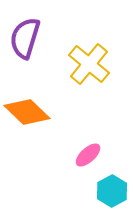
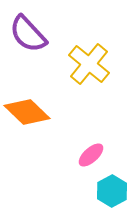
purple semicircle: moved 3 px right, 4 px up; rotated 60 degrees counterclockwise
pink ellipse: moved 3 px right
